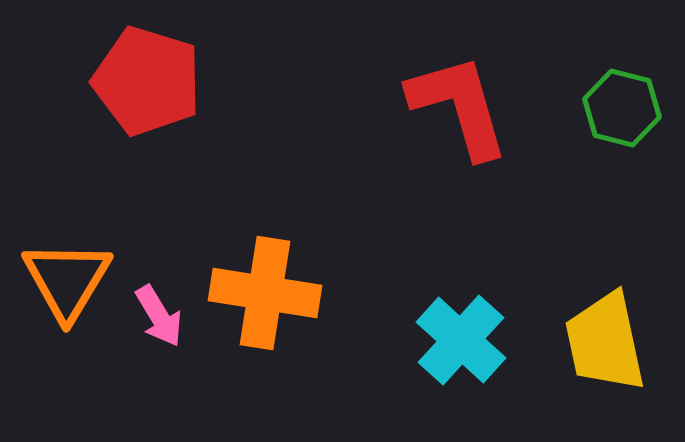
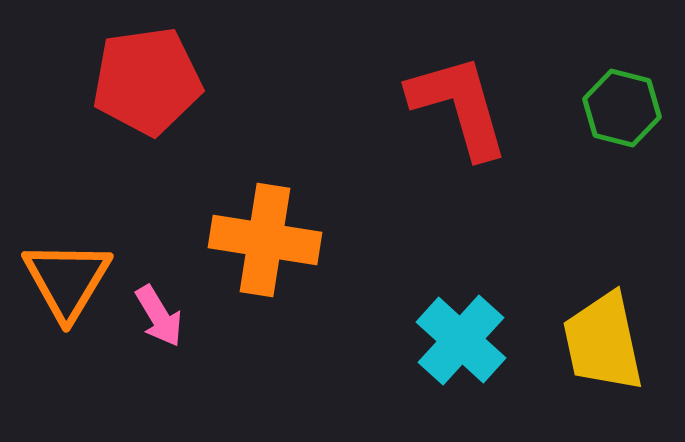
red pentagon: rotated 25 degrees counterclockwise
orange cross: moved 53 px up
yellow trapezoid: moved 2 px left
